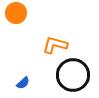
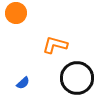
black circle: moved 4 px right, 3 px down
